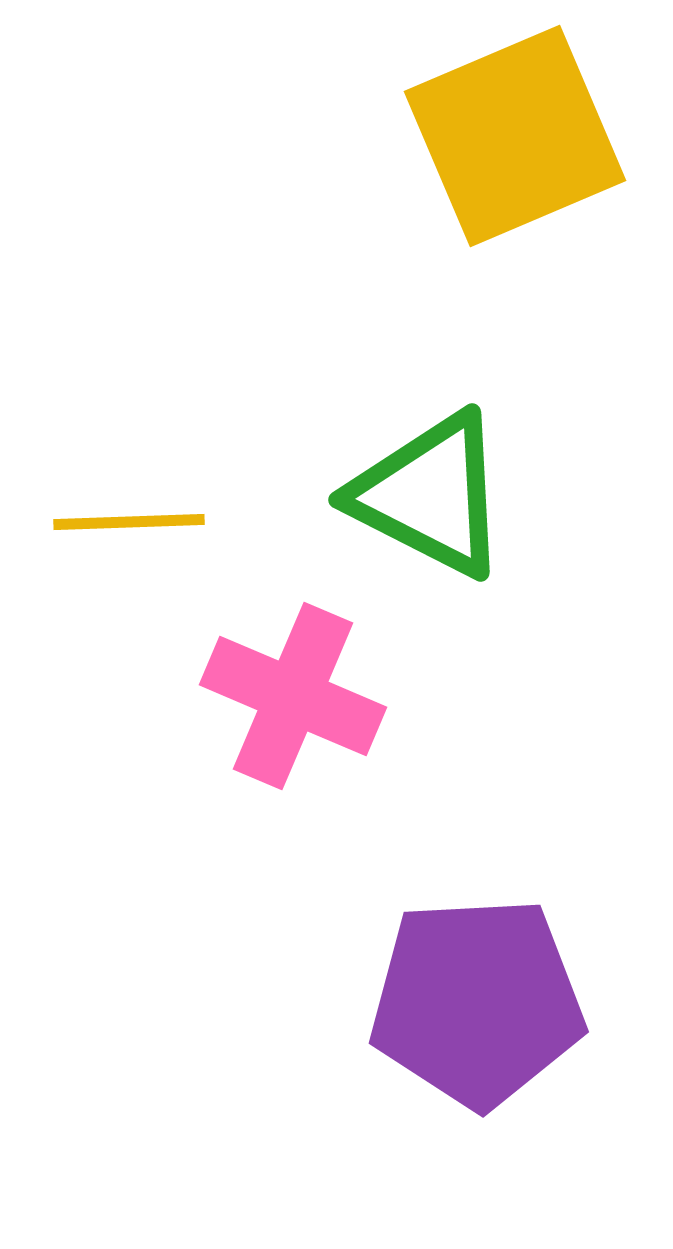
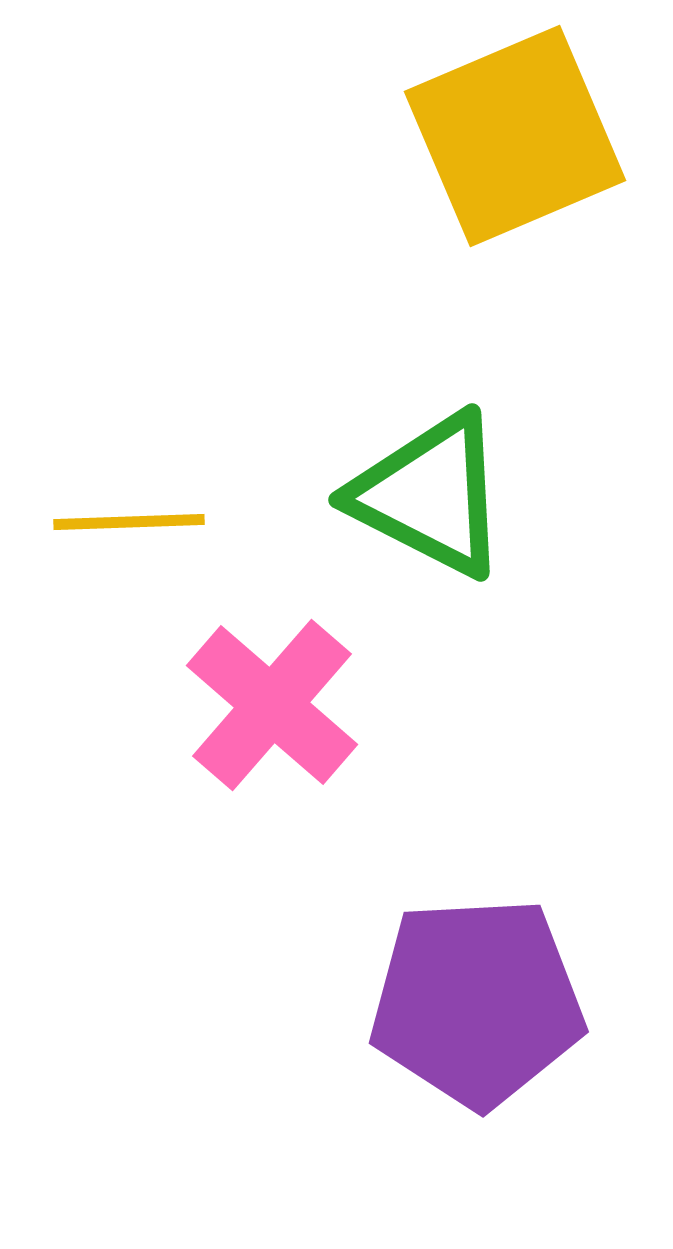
pink cross: moved 21 px left, 9 px down; rotated 18 degrees clockwise
